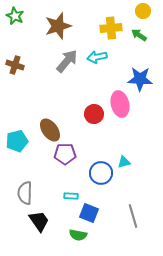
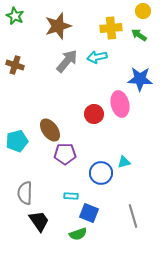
green semicircle: moved 1 px up; rotated 30 degrees counterclockwise
